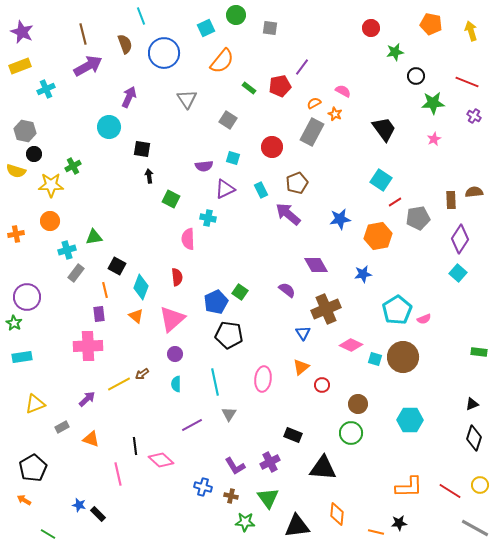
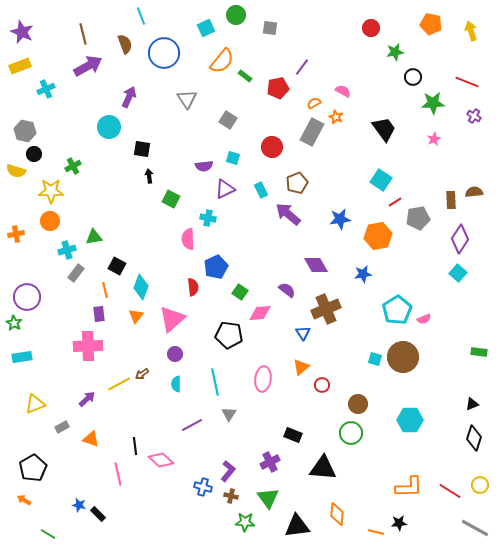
black circle at (416, 76): moved 3 px left, 1 px down
red pentagon at (280, 86): moved 2 px left, 2 px down
green rectangle at (249, 88): moved 4 px left, 12 px up
orange star at (335, 114): moved 1 px right, 3 px down
yellow star at (51, 185): moved 6 px down
red semicircle at (177, 277): moved 16 px right, 10 px down
blue pentagon at (216, 302): moved 35 px up
orange triangle at (136, 316): rotated 28 degrees clockwise
pink diamond at (351, 345): moved 91 px left, 32 px up; rotated 30 degrees counterclockwise
purple L-shape at (235, 466): moved 7 px left, 5 px down; rotated 110 degrees counterclockwise
